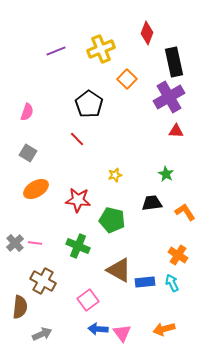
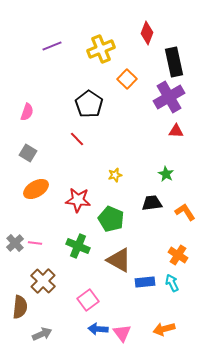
purple line: moved 4 px left, 5 px up
green pentagon: moved 1 px left, 1 px up; rotated 10 degrees clockwise
brown triangle: moved 10 px up
brown cross: rotated 15 degrees clockwise
